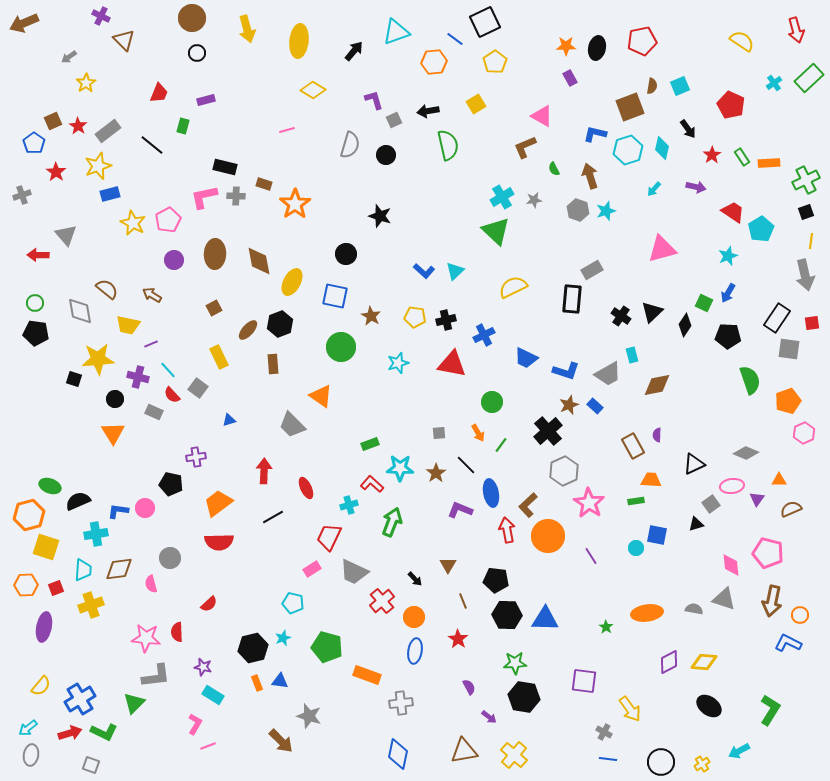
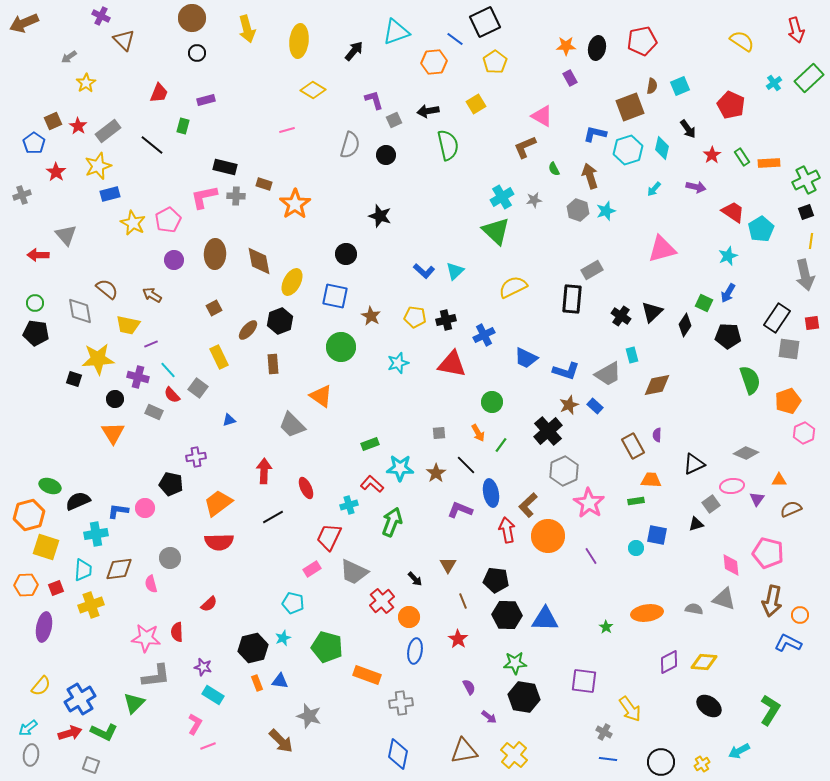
black hexagon at (280, 324): moved 3 px up
orange circle at (414, 617): moved 5 px left
